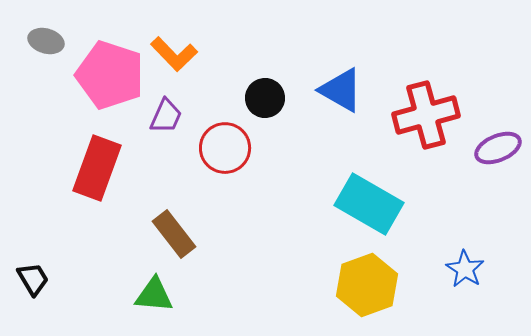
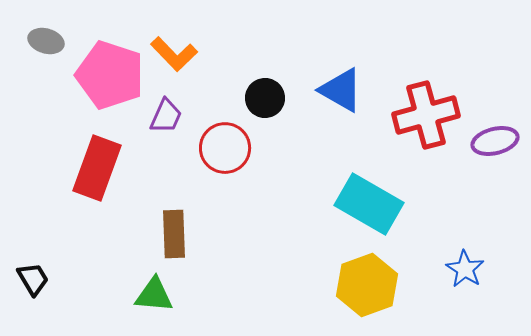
purple ellipse: moved 3 px left, 7 px up; rotated 9 degrees clockwise
brown rectangle: rotated 36 degrees clockwise
